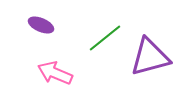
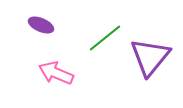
purple triangle: rotated 36 degrees counterclockwise
pink arrow: moved 1 px right
